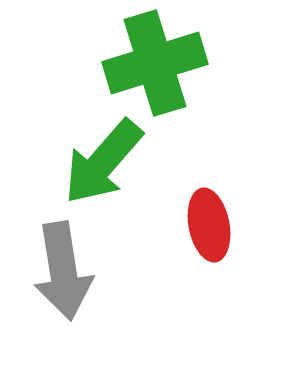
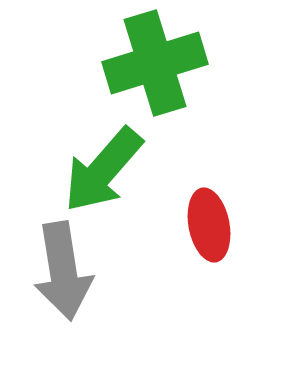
green arrow: moved 8 px down
